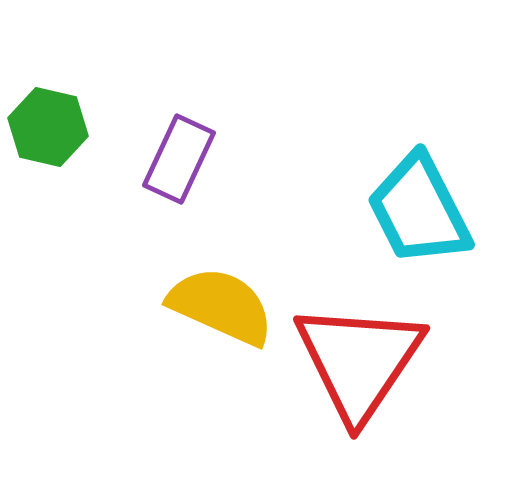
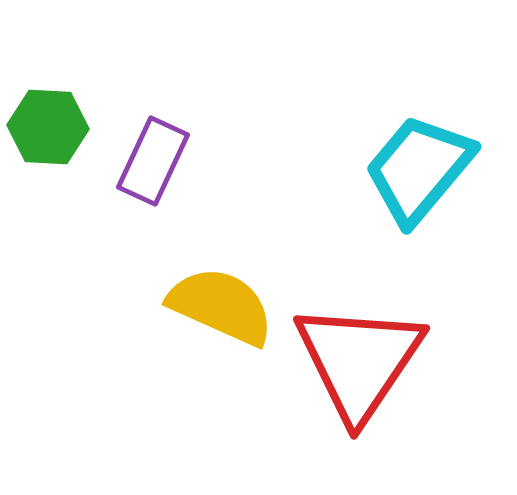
green hexagon: rotated 10 degrees counterclockwise
purple rectangle: moved 26 px left, 2 px down
cyan trapezoid: moved 41 px up; rotated 67 degrees clockwise
